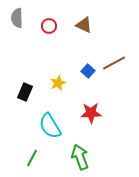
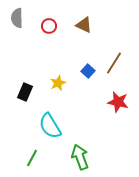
brown line: rotated 30 degrees counterclockwise
red star: moved 27 px right, 11 px up; rotated 15 degrees clockwise
